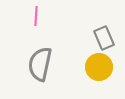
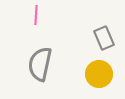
pink line: moved 1 px up
yellow circle: moved 7 px down
